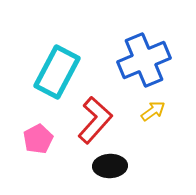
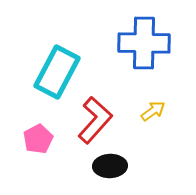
blue cross: moved 17 px up; rotated 24 degrees clockwise
